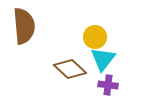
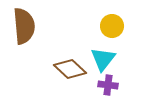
yellow circle: moved 17 px right, 11 px up
